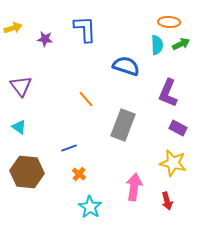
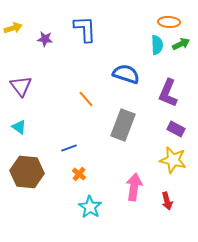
blue semicircle: moved 8 px down
purple rectangle: moved 2 px left, 1 px down
yellow star: moved 3 px up
